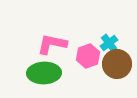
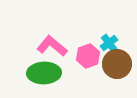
pink L-shape: moved 2 px down; rotated 28 degrees clockwise
